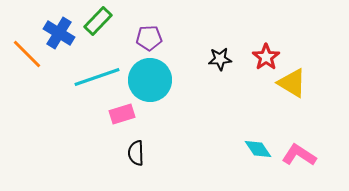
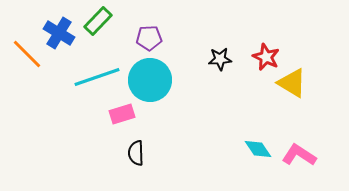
red star: rotated 12 degrees counterclockwise
